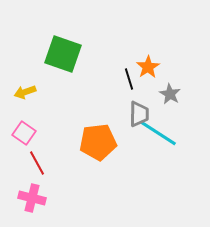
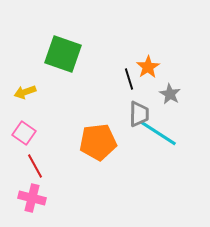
red line: moved 2 px left, 3 px down
